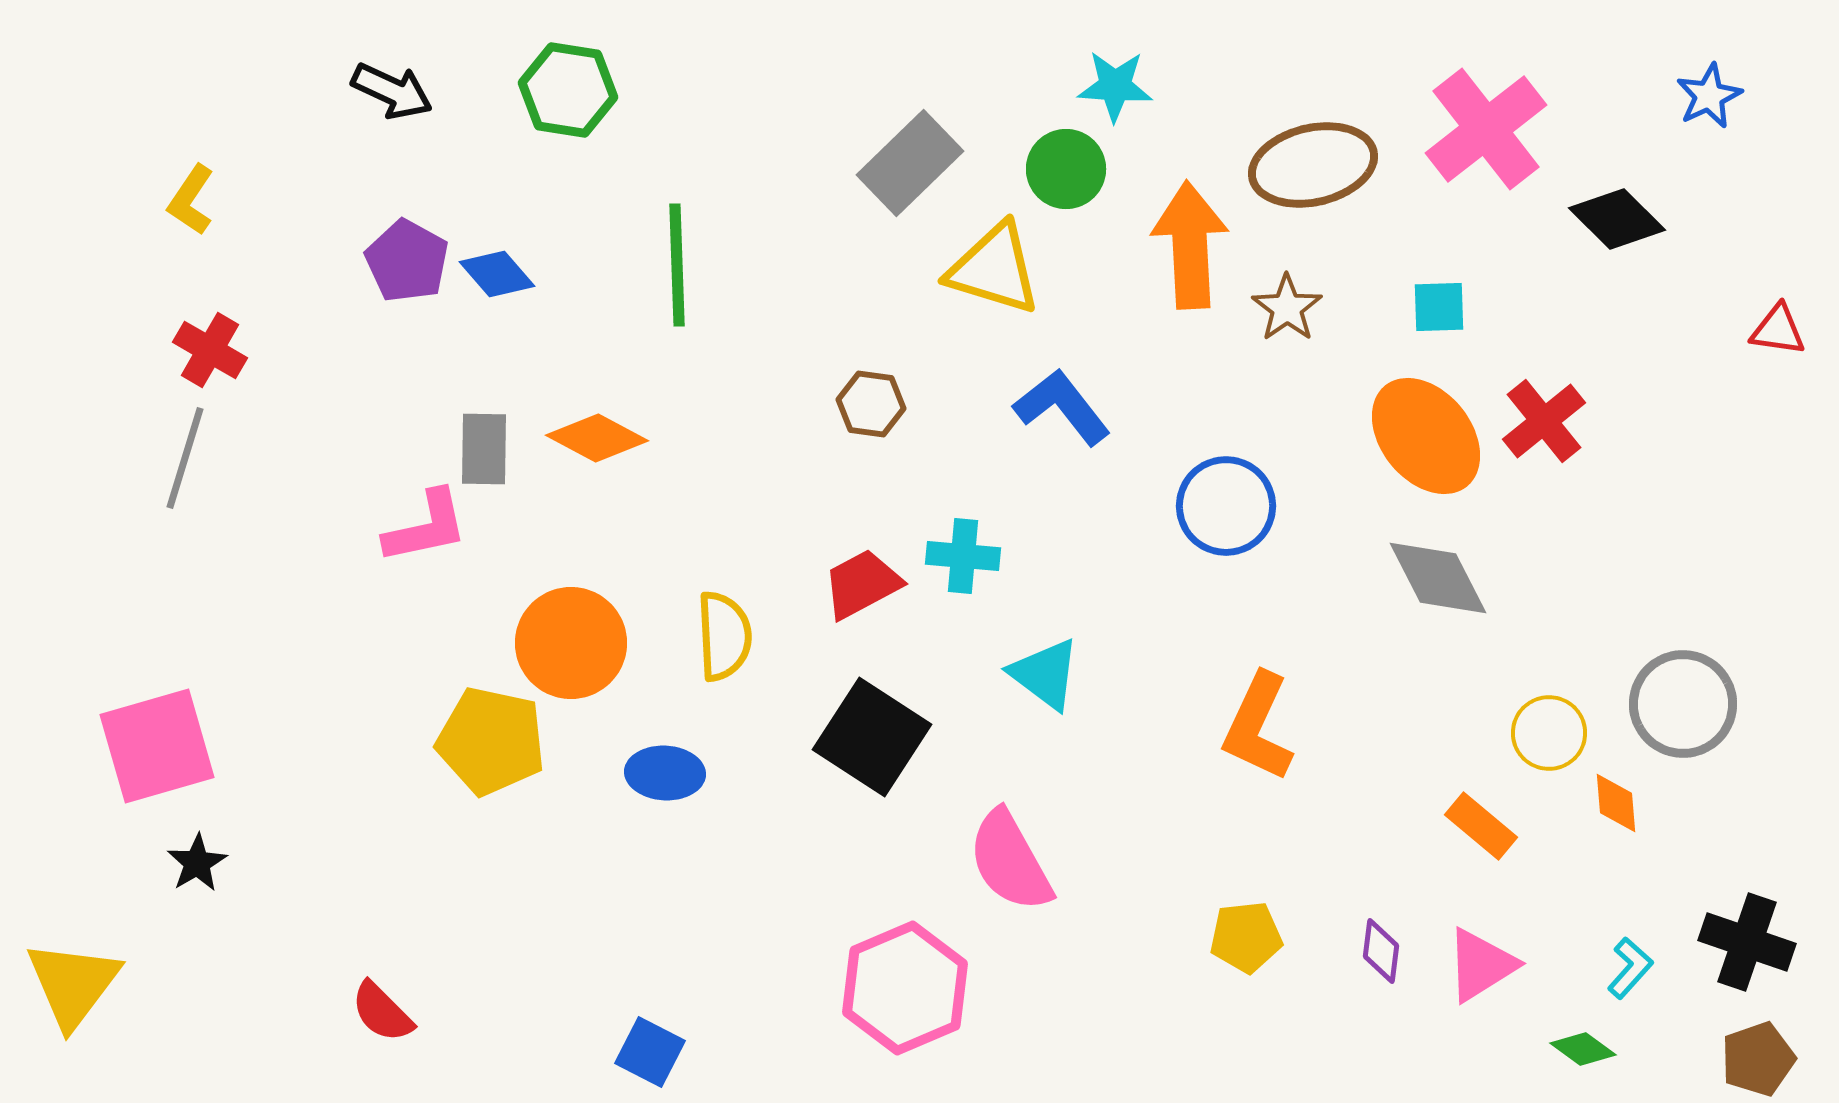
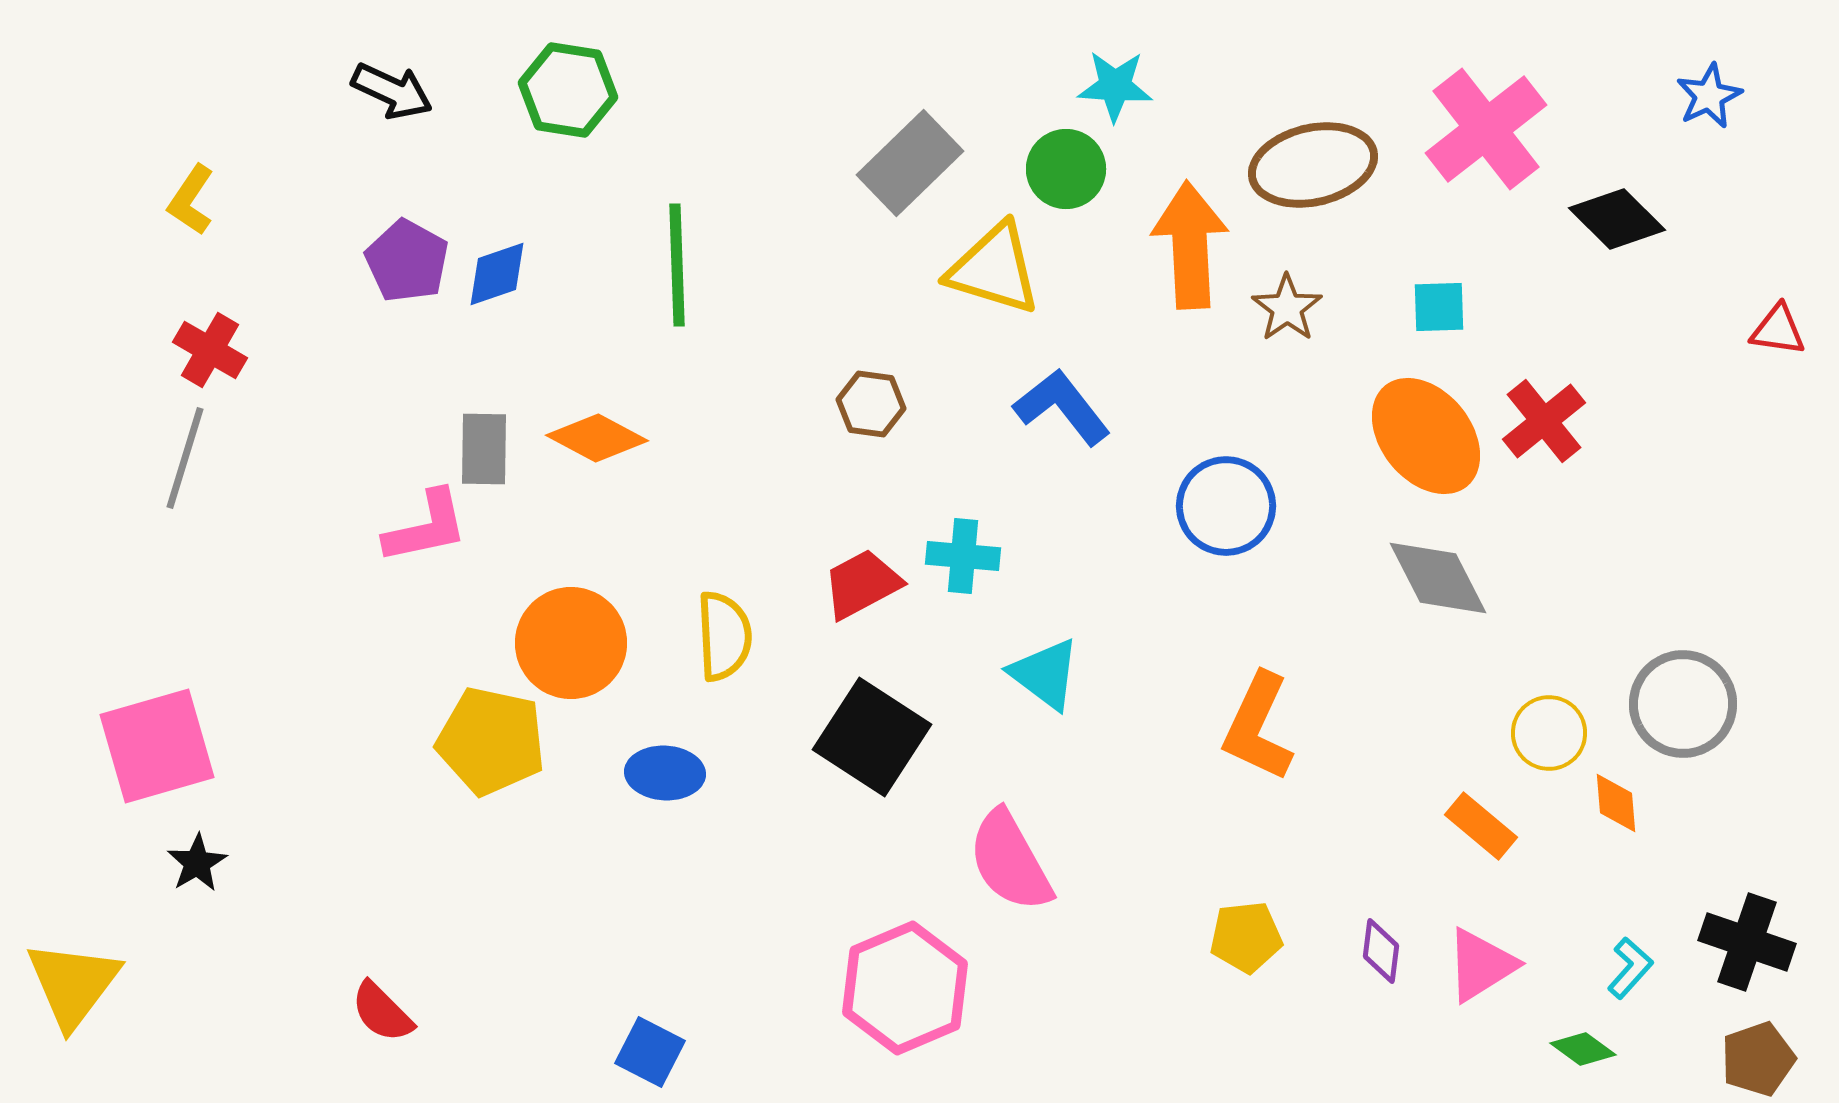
blue diamond at (497, 274): rotated 68 degrees counterclockwise
